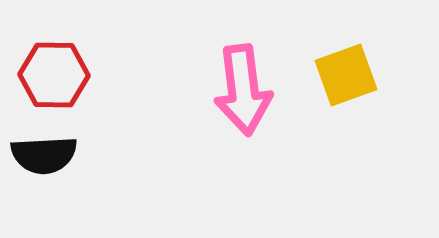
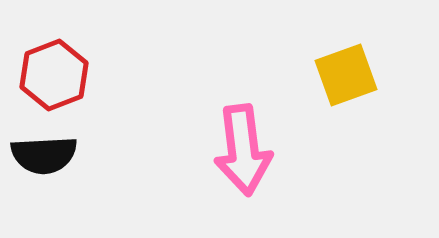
red hexagon: rotated 22 degrees counterclockwise
pink arrow: moved 60 px down
